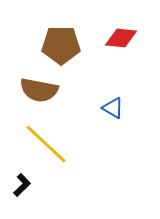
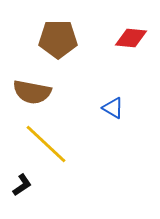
red diamond: moved 10 px right
brown pentagon: moved 3 px left, 6 px up
brown semicircle: moved 7 px left, 2 px down
black L-shape: rotated 10 degrees clockwise
